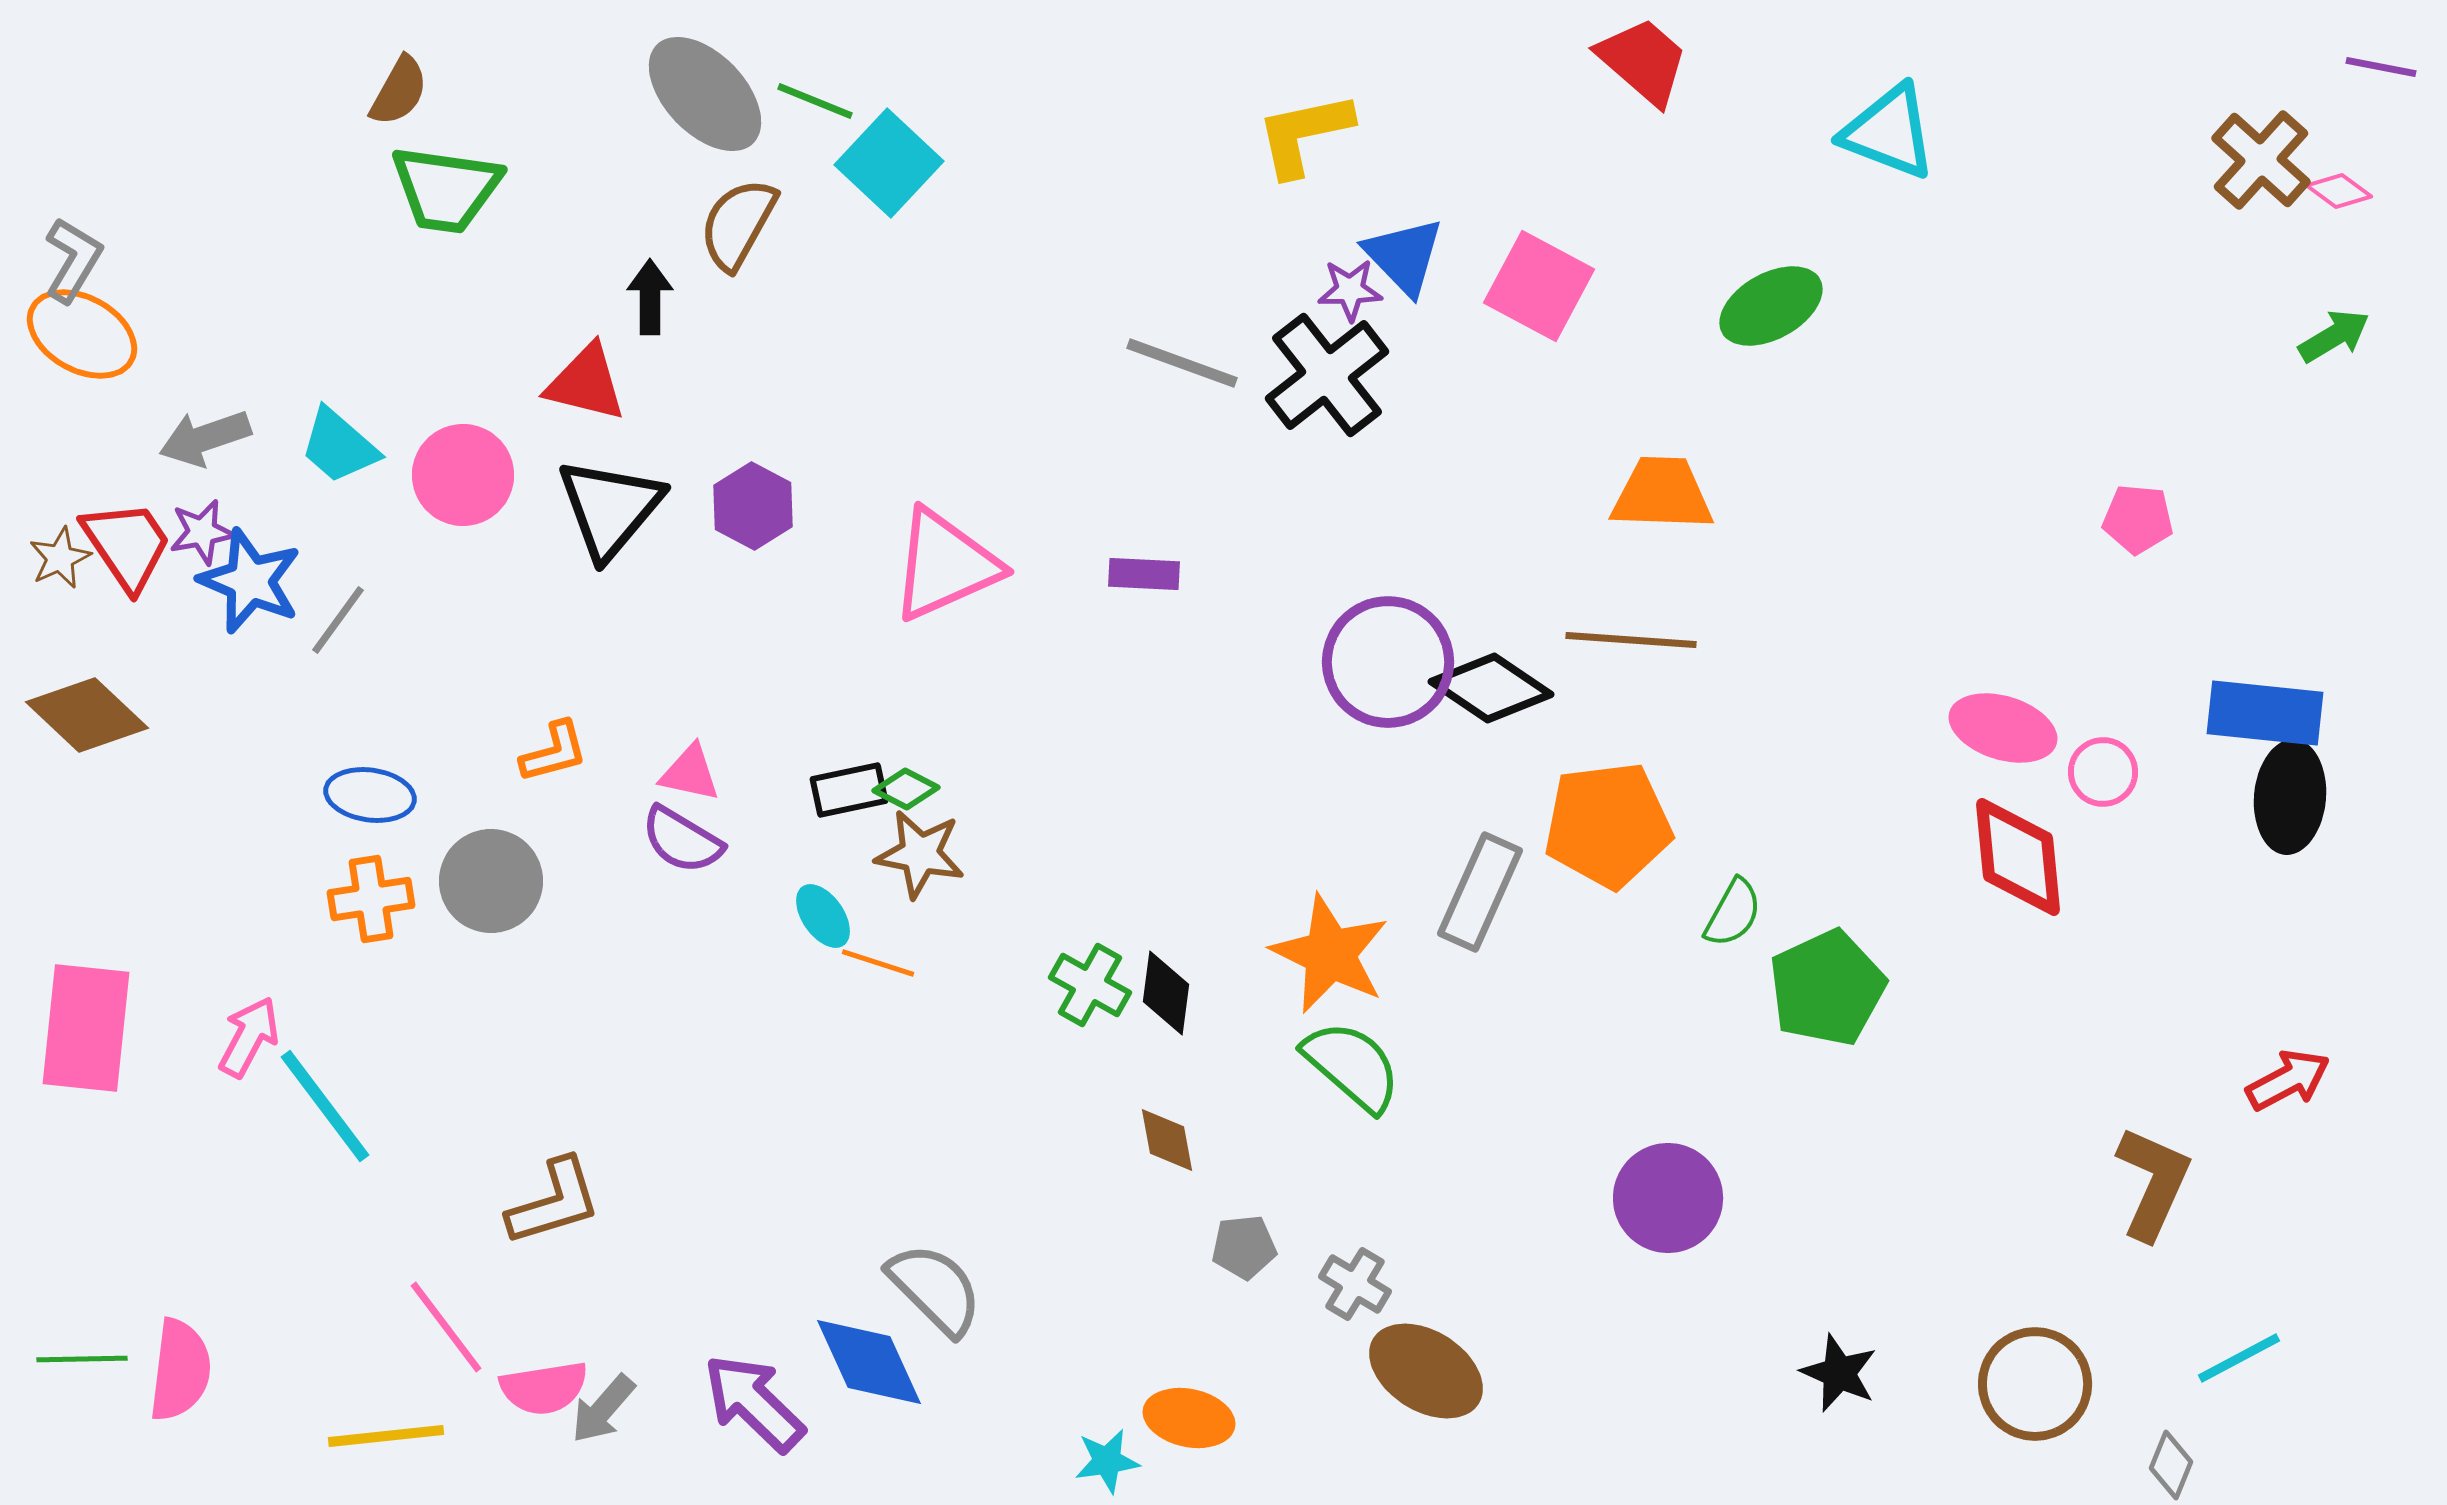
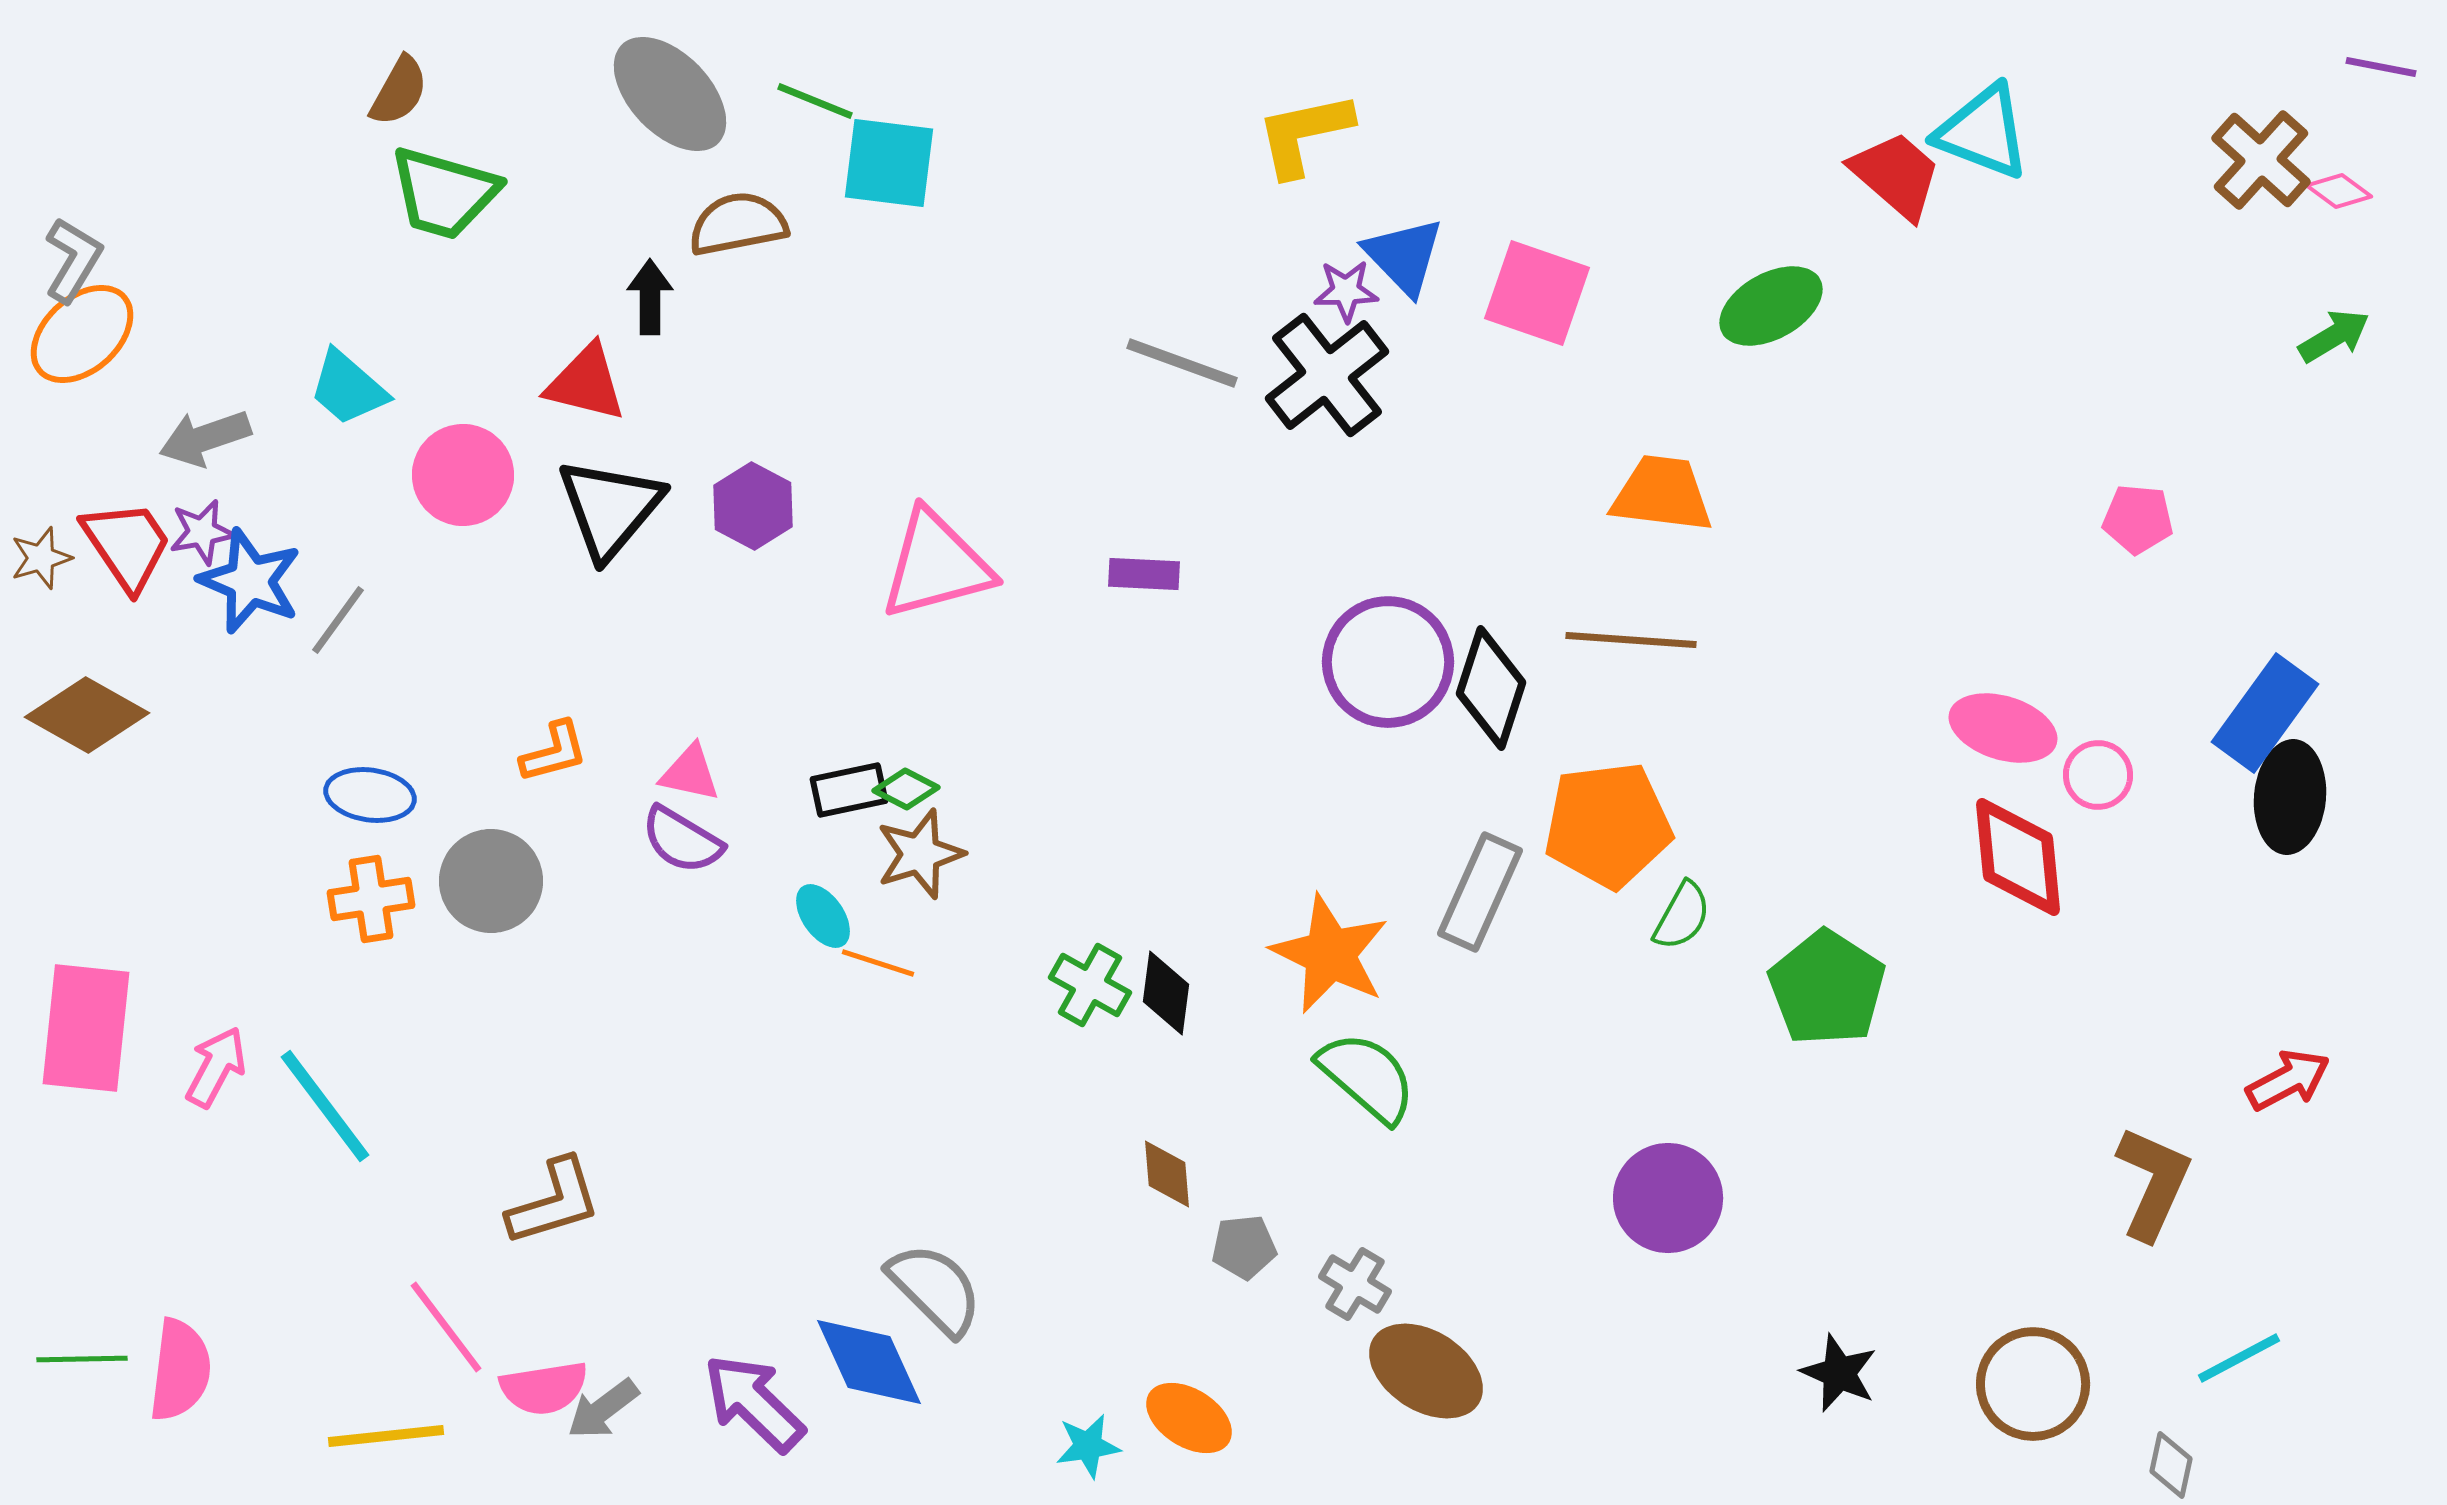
red trapezoid at (1643, 61): moved 253 px right, 114 px down
gray ellipse at (705, 94): moved 35 px left
cyan triangle at (1889, 132): moved 94 px right
cyan square at (889, 163): rotated 36 degrees counterclockwise
green trapezoid at (446, 189): moved 2 px left, 4 px down; rotated 8 degrees clockwise
brown semicircle at (738, 224): rotated 50 degrees clockwise
pink square at (1539, 286): moved 2 px left, 7 px down; rotated 9 degrees counterclockwise
purple star at (1350, 290): moved 4 px left, 1 px down
orange ellipse at (82, 334): rotated 71 degrees counterclockwise
cyan trapezoid at (339, 446): moved 9 px right, 58 px up
orange trapezoid at (1662, 494): rotated 5 degrees clockwise
brown star at (60, 558): moved 19 px left; rotated 8 degrees clockwise
pink triangle at (945, 565): moved 9 px left; rotated 9 degrees clockwise
black diamond at (1491, 688): rotated 74 degrees clockwise
blue rectangle at (2265, 713): rotated 60 degrees counterclockwise
brown diamond at (87, 715): rotated 14 degrees counterclockwise
pink circle at (2103, 772): moved 5 px left, 3 px down
brown star at (920, 854): rotated 28 degrees counterclockwise
green semicircle at (1733, 913): moved 51 px left, 3 px down
green pentagon at (1827, 988): rotated 14 degrees counterclockwise
pink arrow at (249, 1037): moved 33 px left, 30 px down
green semicircle at (1352, 1066): moved 15 px right, 11 px down
brown diamond at (1167, 1140): moved 34 px down; rotated 6 degrees clockwise
brown circle at (2035, 1384): moved 2 px left
gray arrow at (603, 1409): rotated 12 degrees clockwise
orange ellipse at (1189, 1418): rotated 20 degrees clockwise
cyan star at (1107, 1461): moved 19 px left, 15 px up
gray diamond at (2171, 1465): rotated 10 degrees counterclockwise
